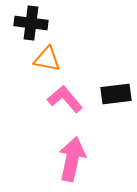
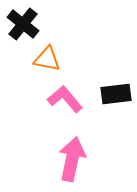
black cross: moved 8 px left, 1 px down; rotated 32 degrees clockwise
